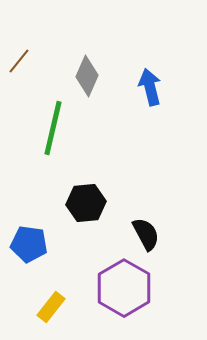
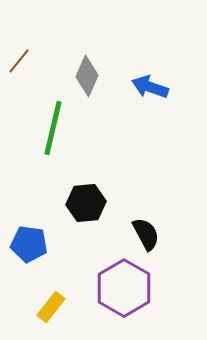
blue arrow: rotated 57 degrees counterclockwise
